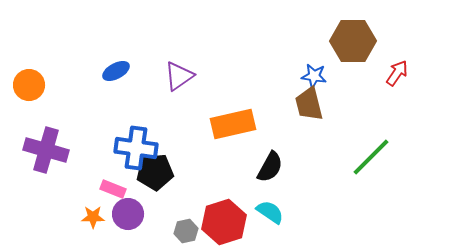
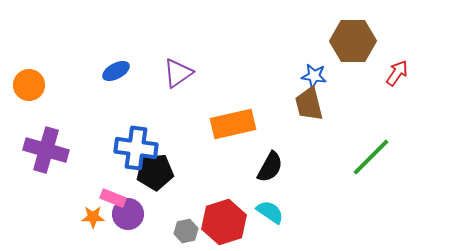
purple triangle: moved 1 px left, 3 px up
pink rectangle: moved 9 px down
